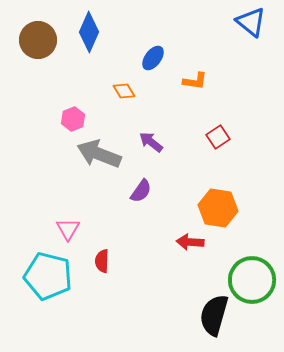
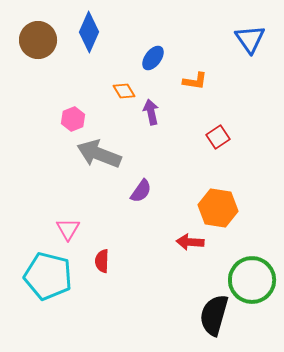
blue triangle: moved 1 px left, 17 px down; rotated 16 degrees clockwise
purple arrow: moved 30 px up; rotated 40 degrees clockwise
